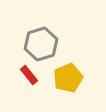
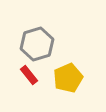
gray hexagon: moved 4 px left
